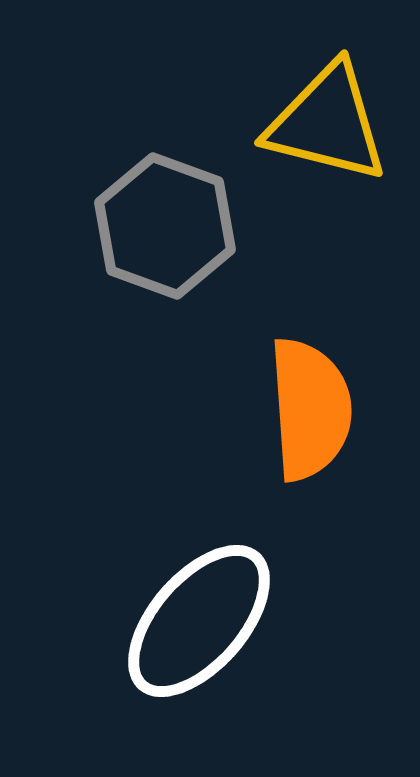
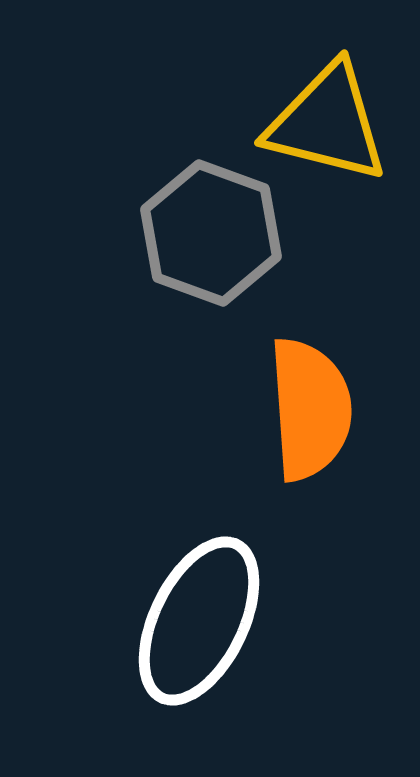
gray hexagon: moved 46 px right, 7 px down
white ellipse: rotated 15 degrees counterclockwise
